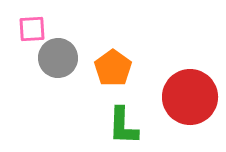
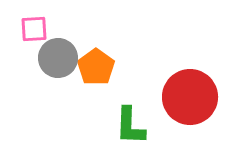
pink square: moved 2 px right
orange pentagon: moved 17 px left, 1 px up
green L-shape: moved 7 px right
